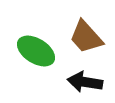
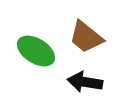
brown trapezoid: rotated 9 degrees counterclockwise
